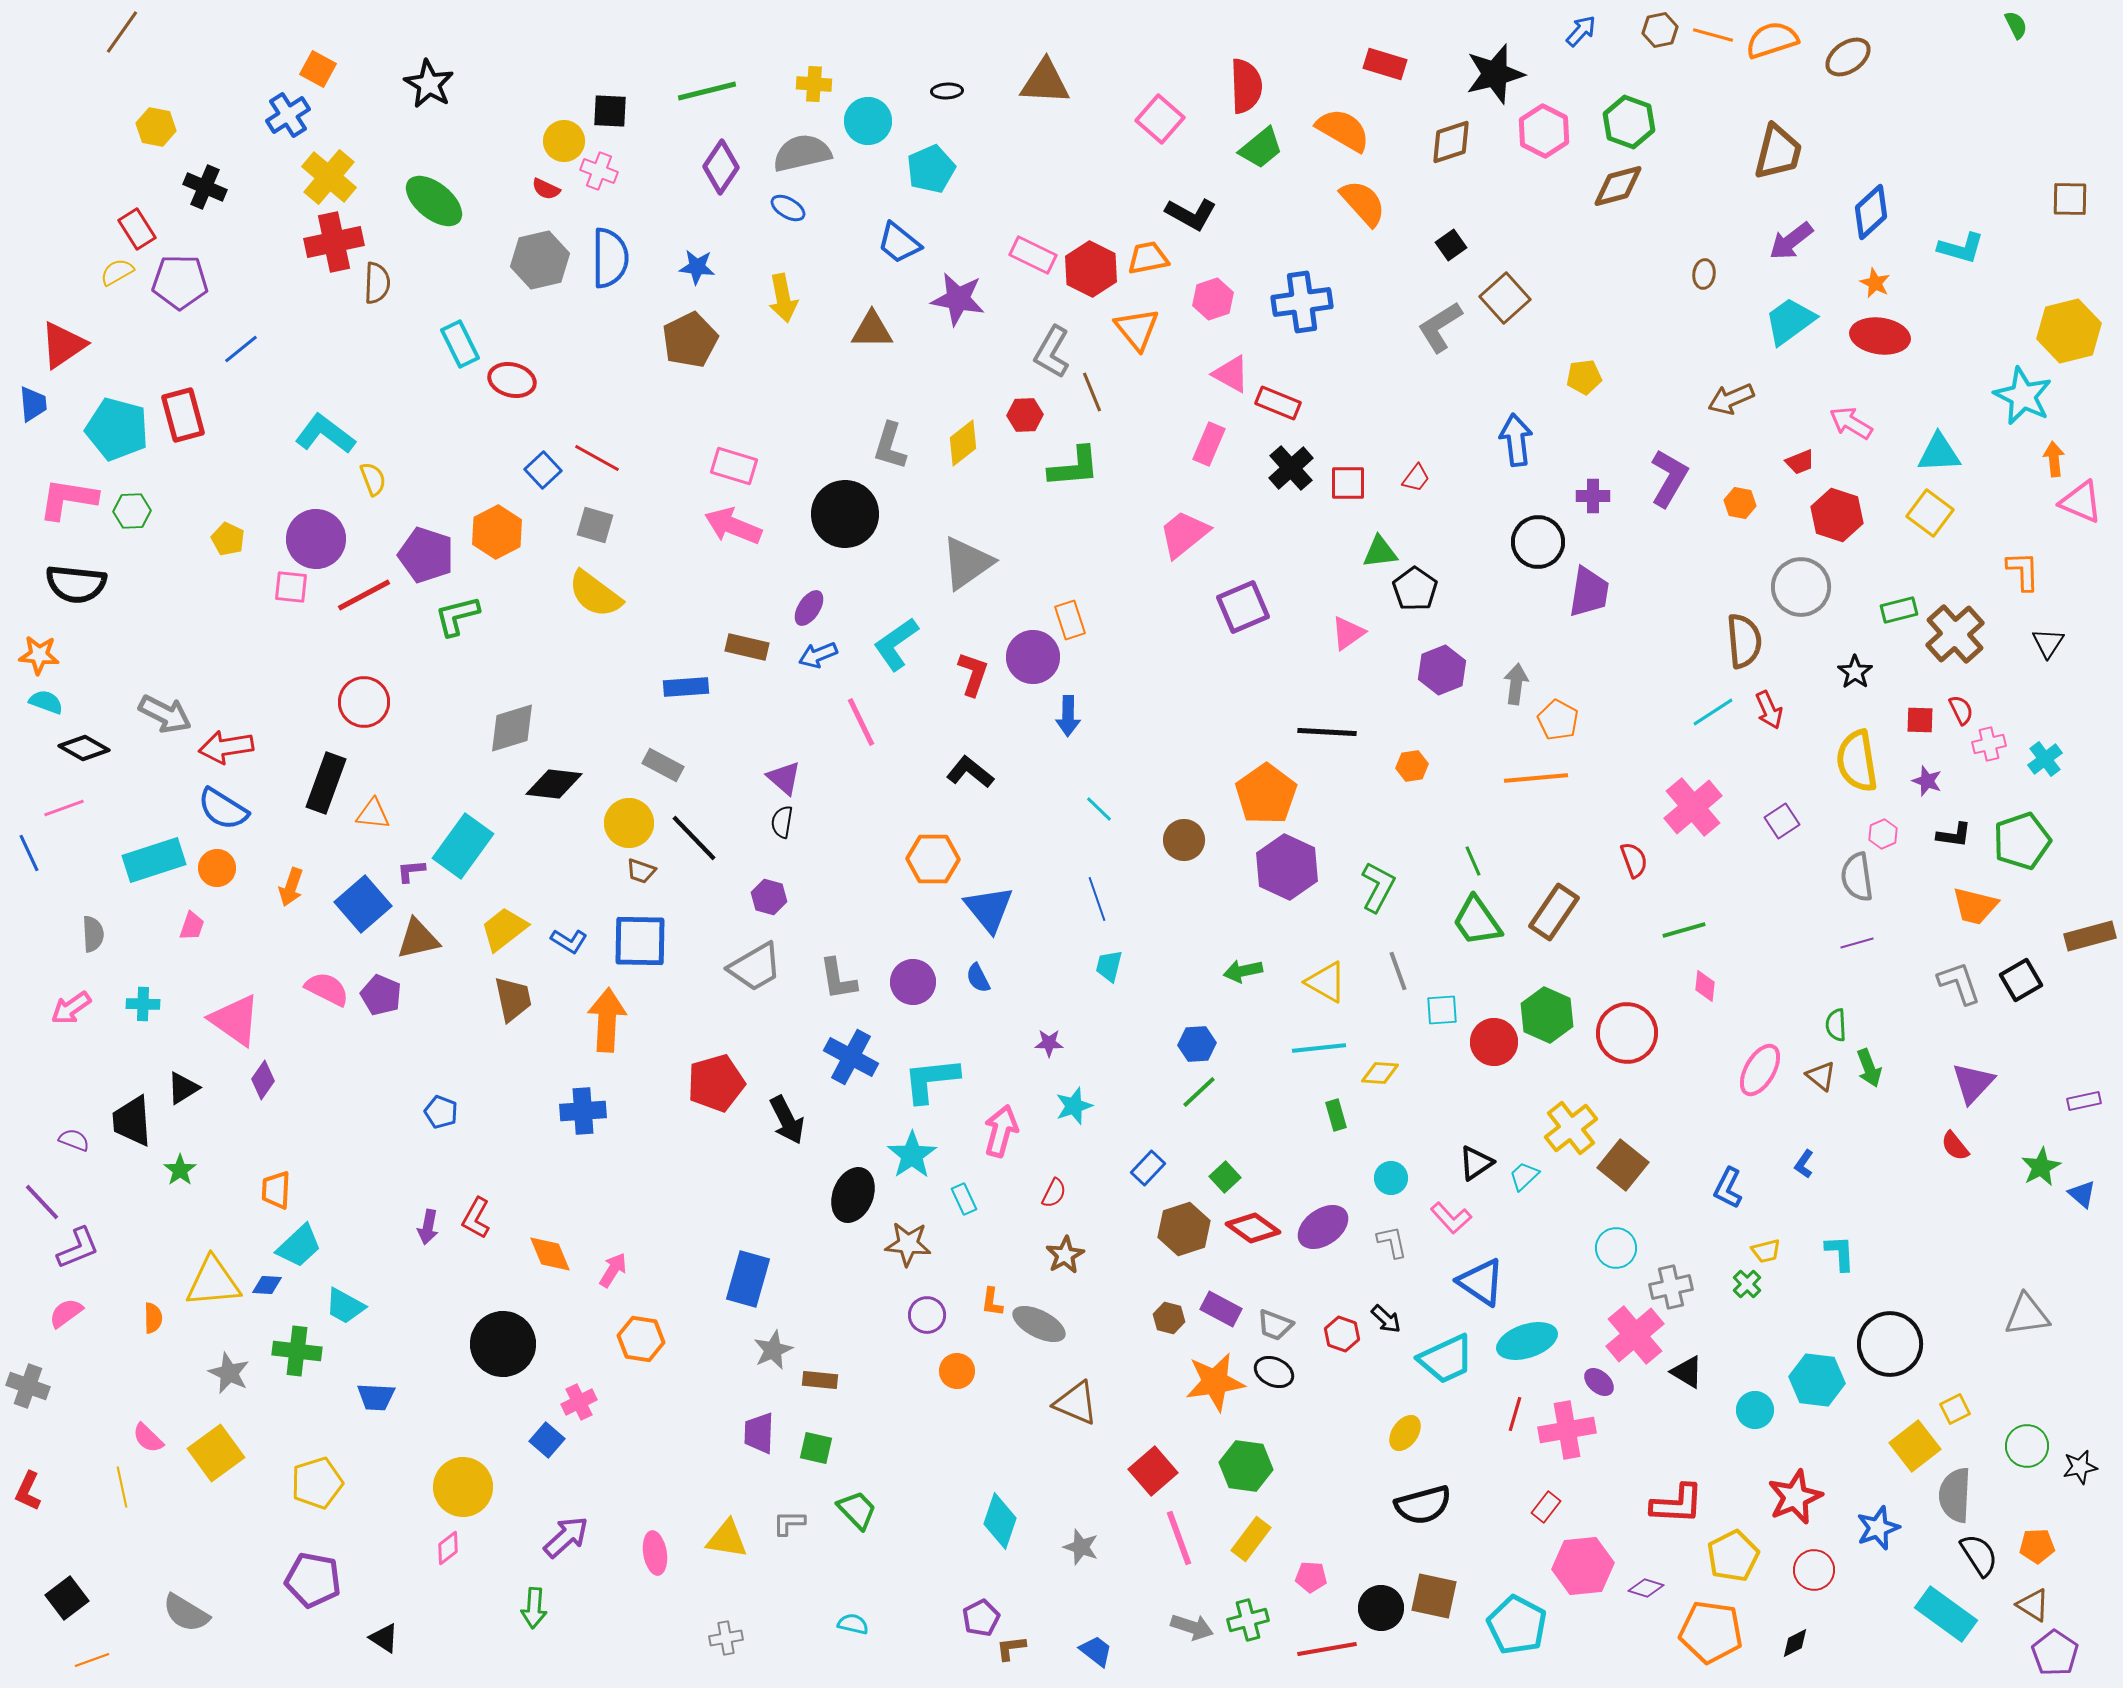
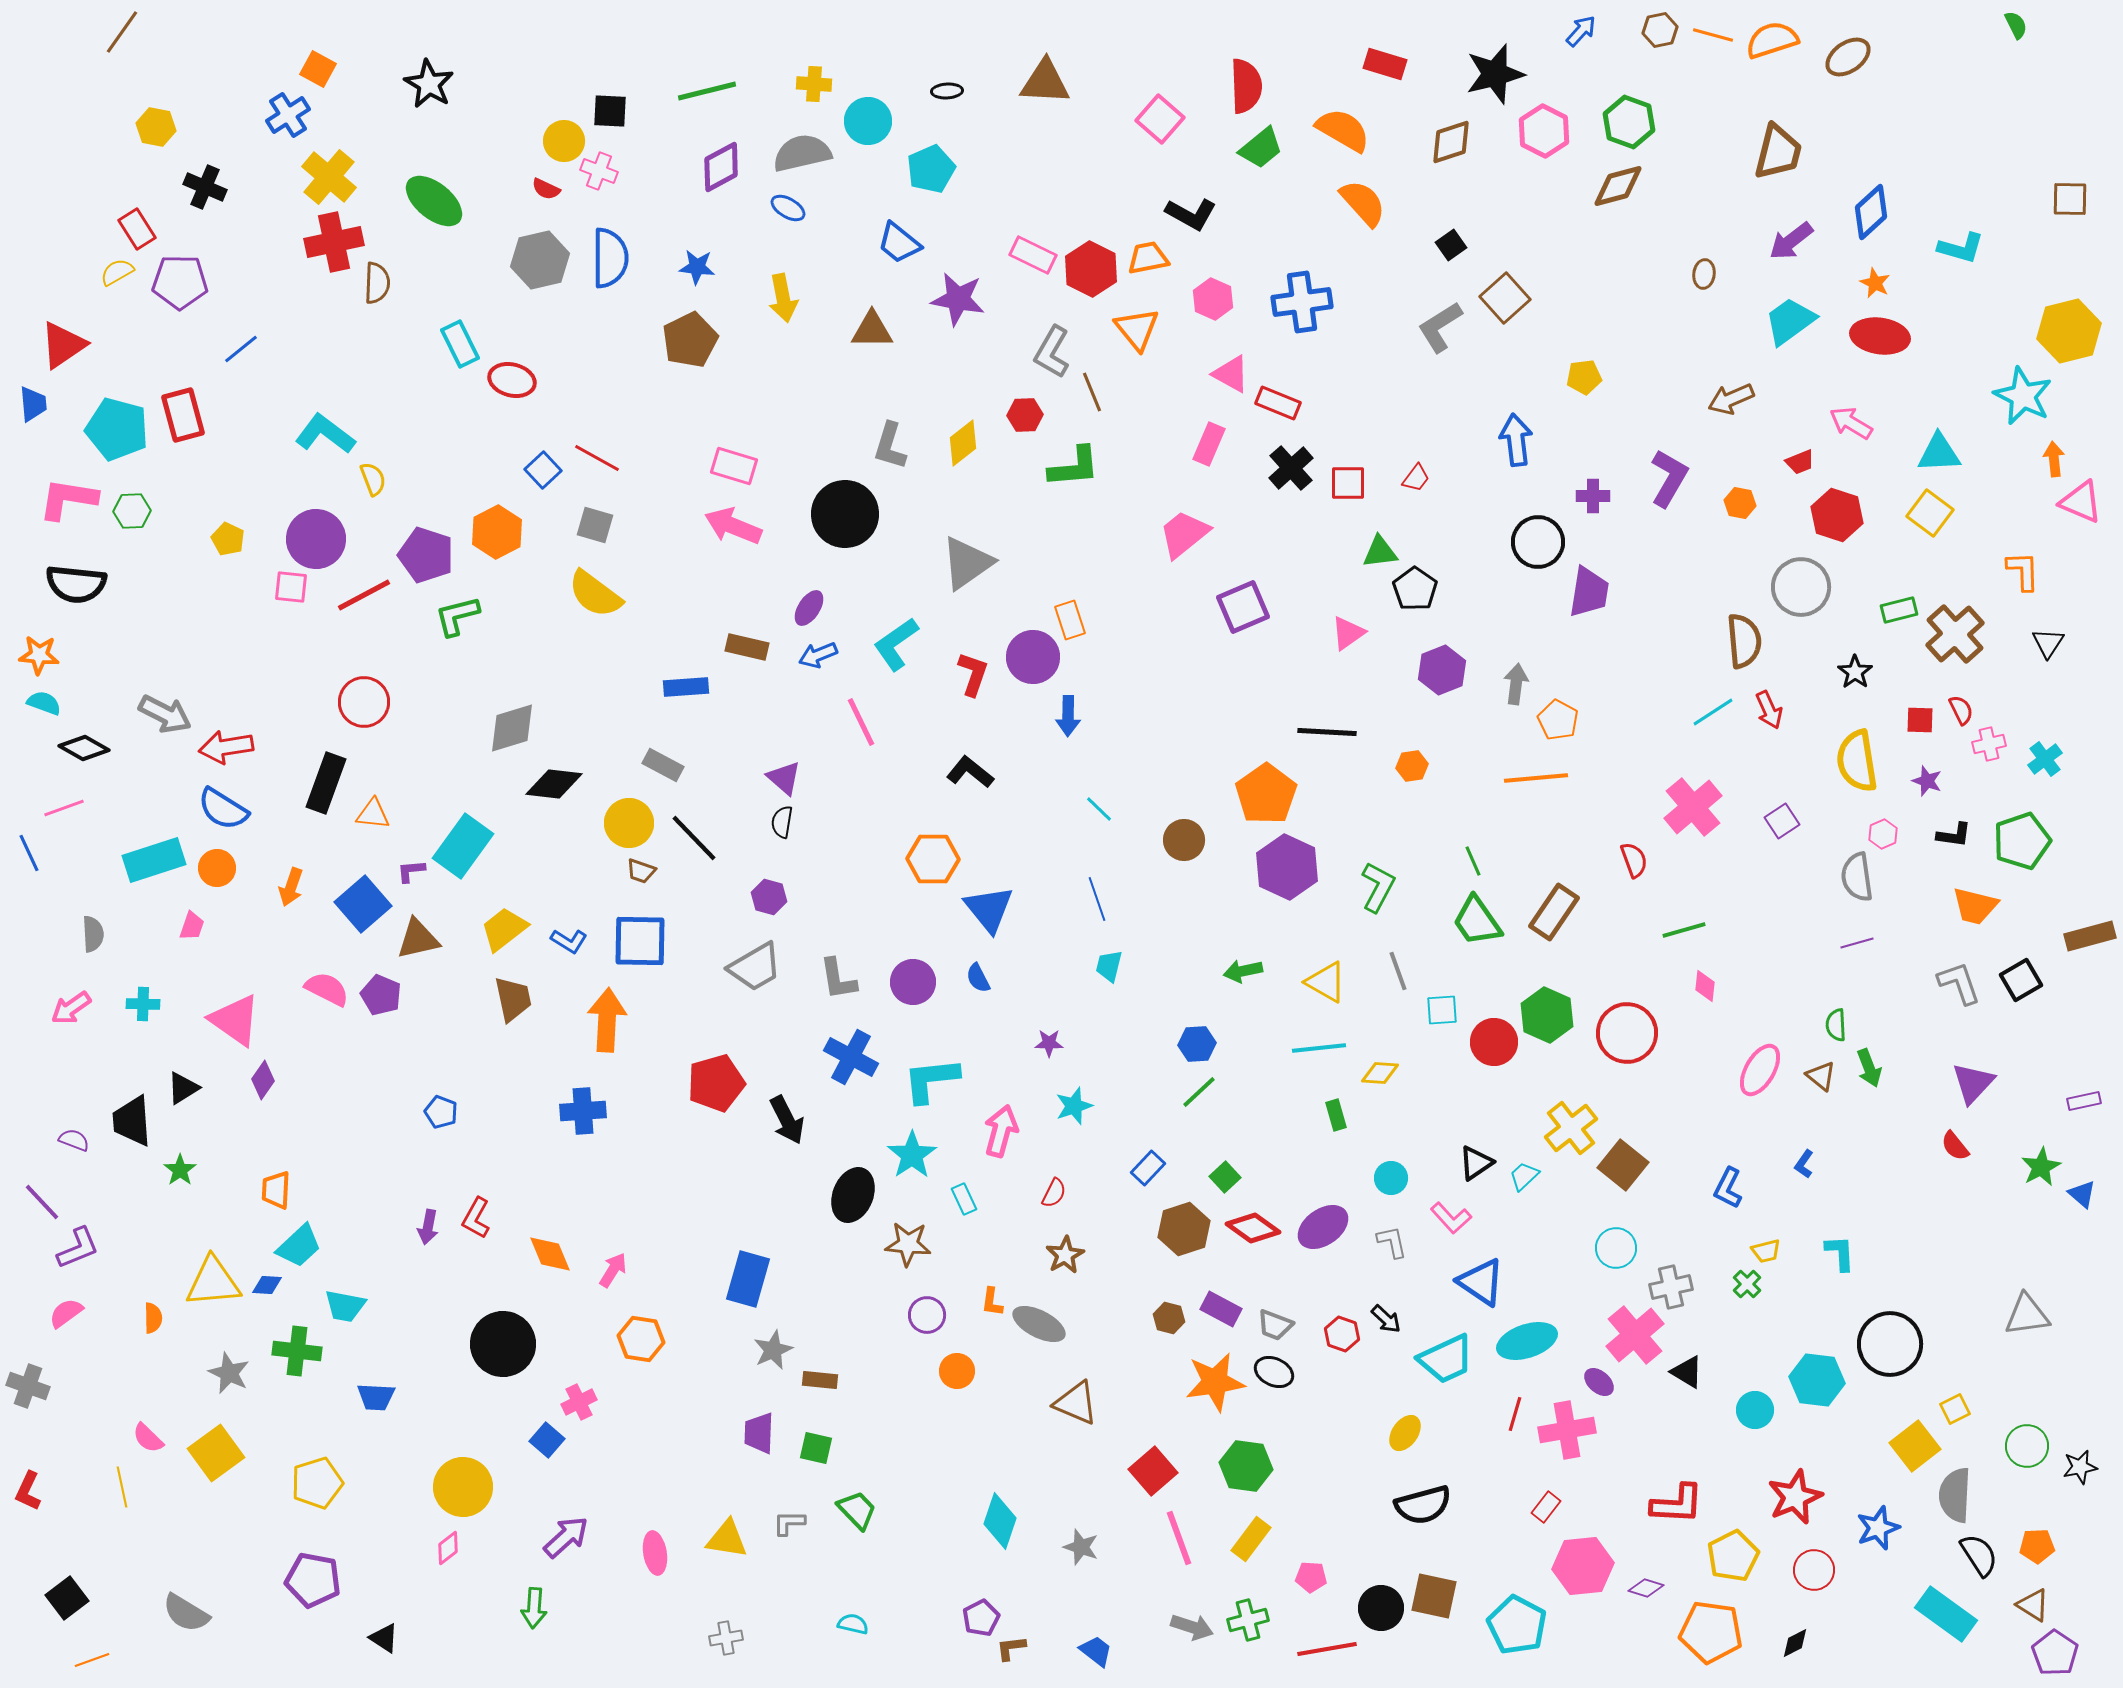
purple diamond at (721, 167): rotated 28 degrees clockwise
pink hexagon at (1213, 299): rotated 18 degrees counterclockwise
cyan semicircle at (46, 702): moved 2 px left, 1 px down
cyan trapezoid at (345, 1306): rotated 18 degrees counterclockwise
